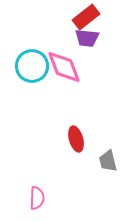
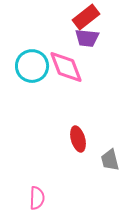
pink diamond: moved 2 px right
red ellipse: moved 2 px right
gray trapezoid: moved 2 px right, 1 px up
